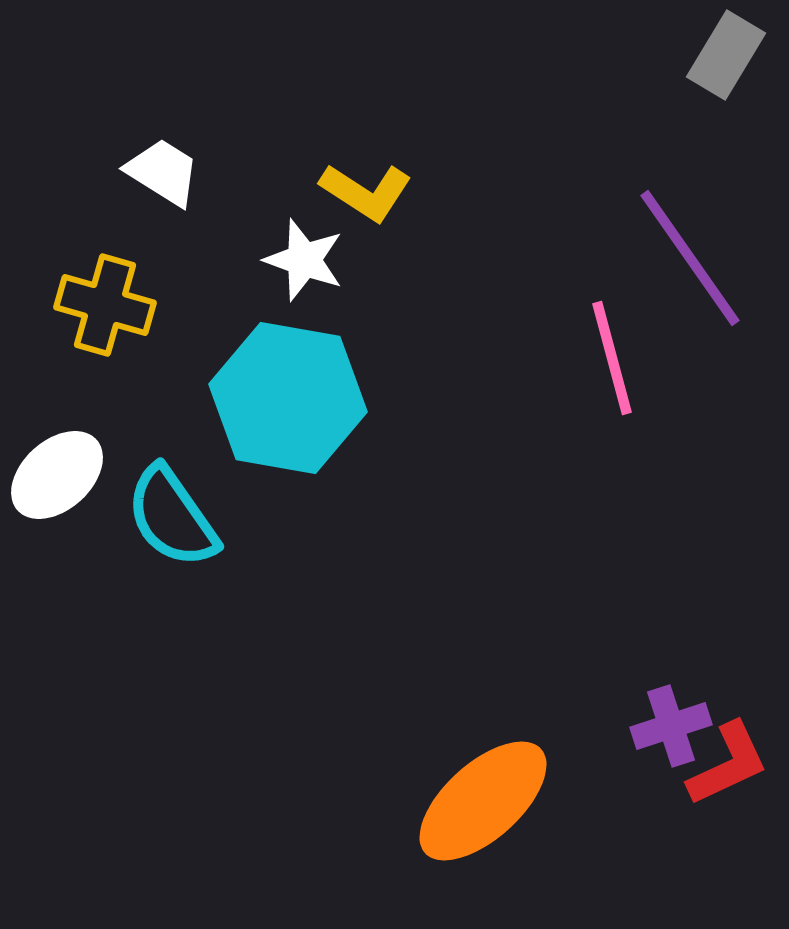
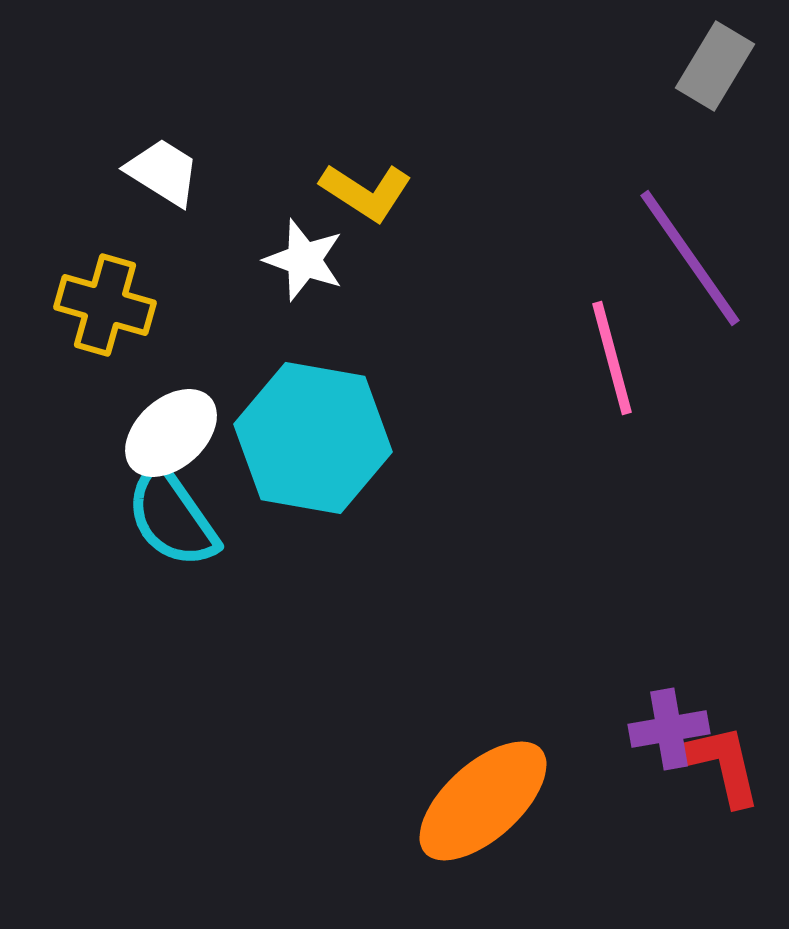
gray rectangle: moved 11 px left, 11 px down
cyan hexagon: moved 25 px right, 40 px down
white ellipse: moved 114 px right, 42 px up
purple cross: moved 2 px left, 3 px down; rotated 8 degrees clockwise
red L-shape: moved 5 px left, 1 px down; rotated 78 degrees counterclockwise
